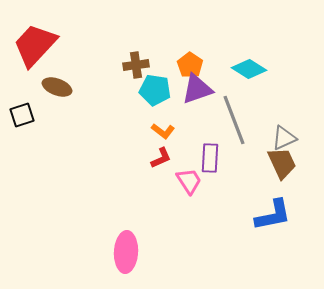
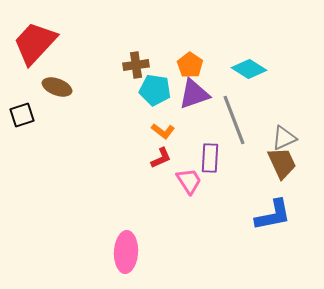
red trapezoid: moved 2 px up
purple triangle: moved 3 px left, 5 px down
